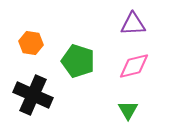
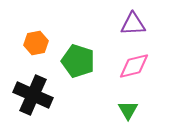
orange hexagon: moved 5 px right; rotated 20 degrees counterclockwise
